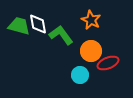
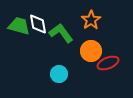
orange star: rotated 12 degrees clockwise
green L-shape: moved 2 px up
cyan circle: moved 21 px left, 1 px up
